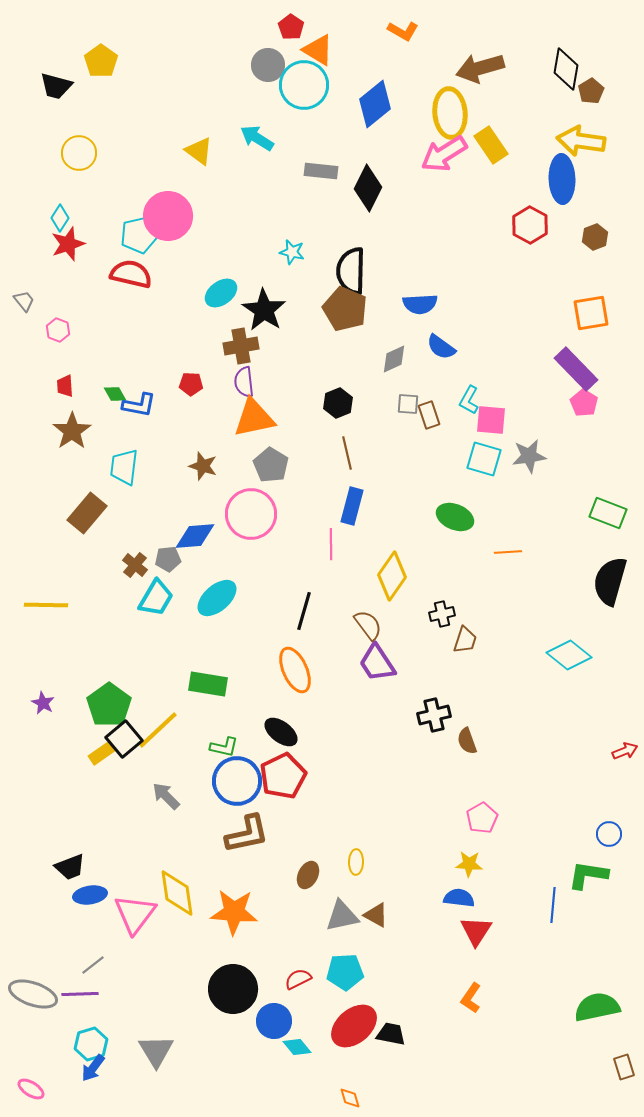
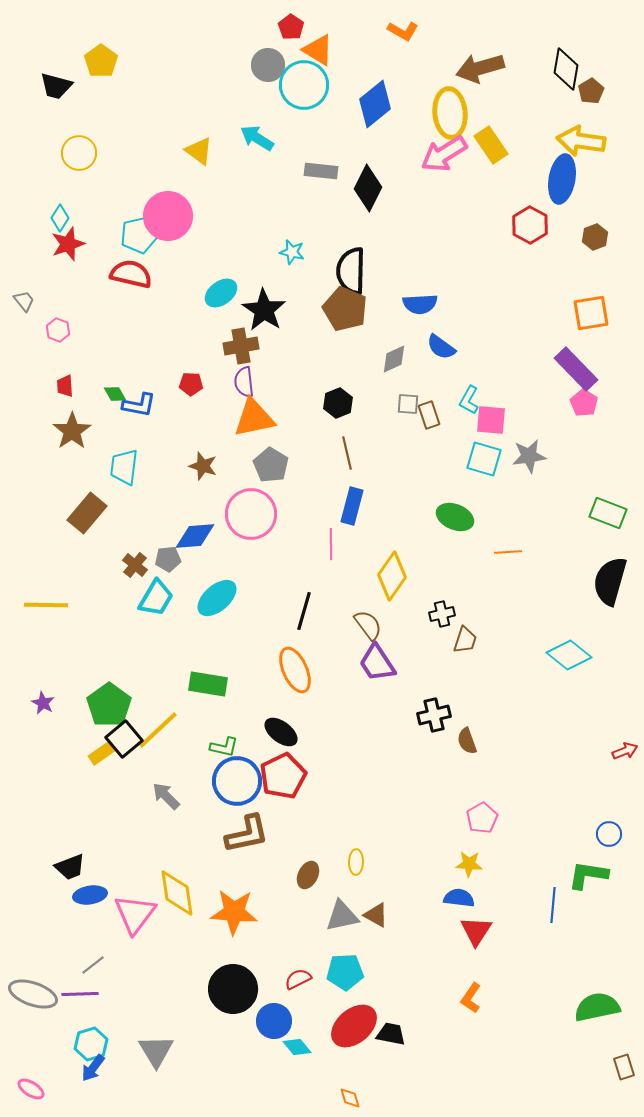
blue ellipse at (562, 179): rotated 12 degrees clockwise
